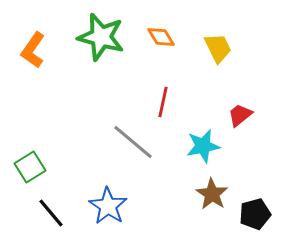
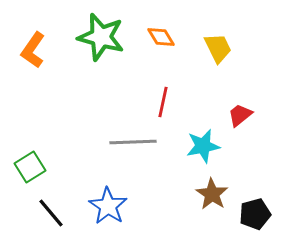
gray line: rotated 42 degrees counterclockwise
